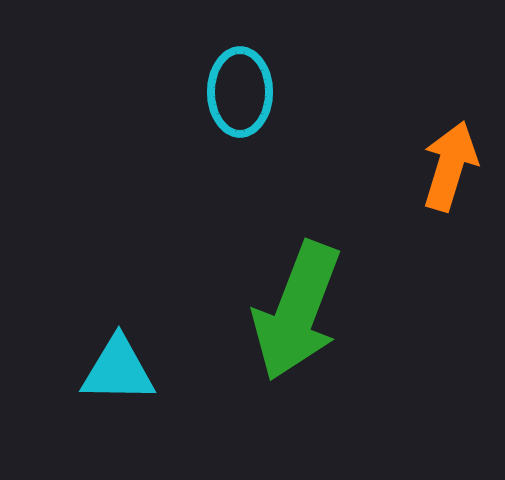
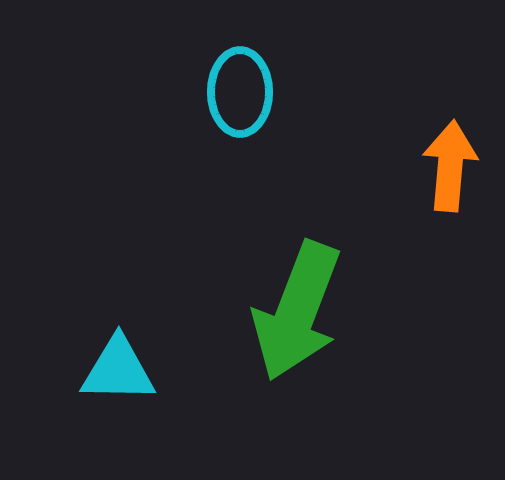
orange arrow: rotated 12 degrees counterclockwise
